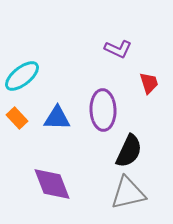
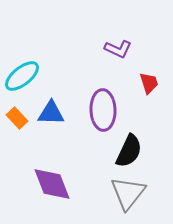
blue triangle: moved 6 px left, 5 px up
gray triangle: rotated 39 degrees counterclockwise
